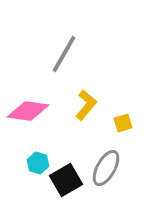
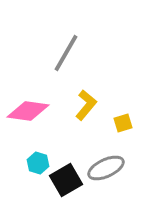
gray line: moved 2 px right, 1 px up
gray ellipse: rotated 36 degrees clockwise
